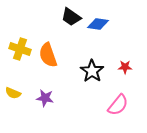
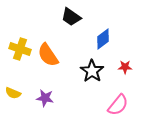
blue diamond: moved 5 px right, 15 px down; rotated 45 degrees counterclockwise
orange semicircle: rotated 15 degrees counterclockwise
